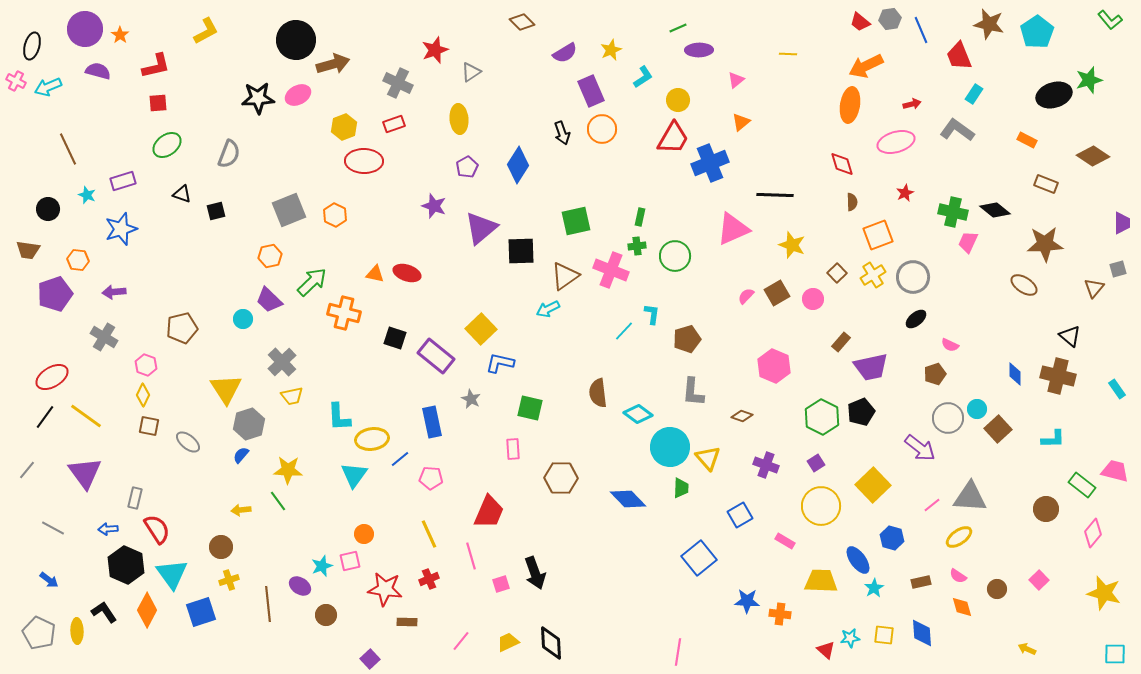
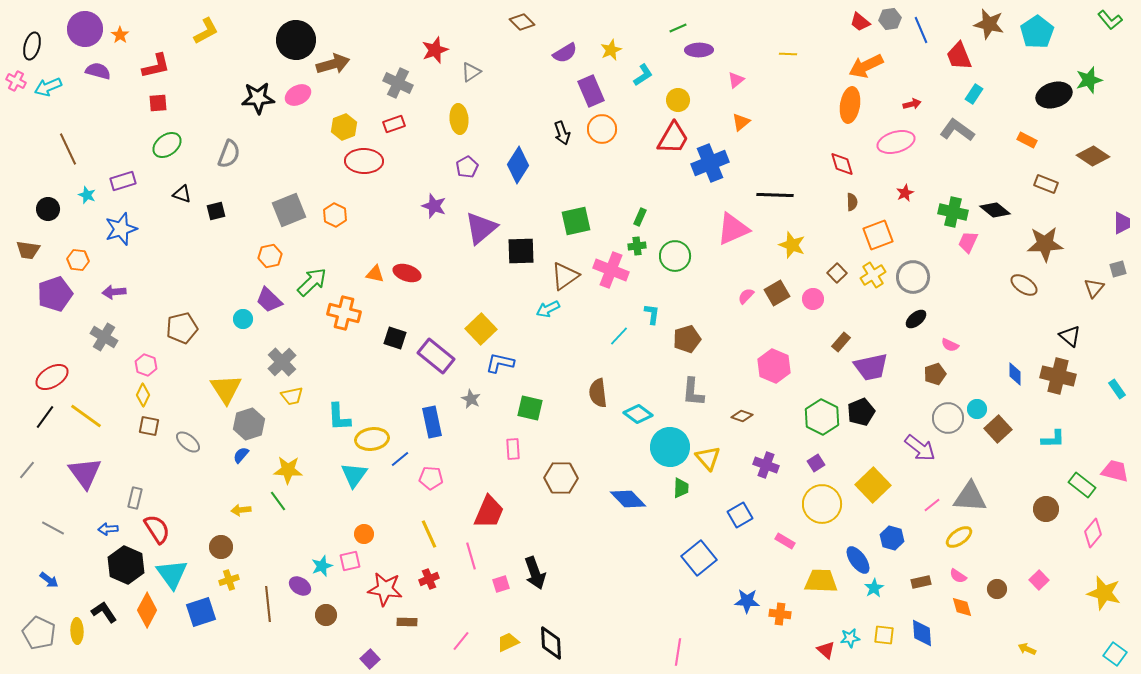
cyan L-shape at (643, 77): moved 2 px up
green rectangle at (640, 217): rotated 12 degrees clockwise
cyan line at (624, 331): moved 5 px left, 5 px down
yellow circle at (821, 506): moved 1 px right, 2 px up
cyan square at (1115, 654): rotated 35 degrees clockwise
